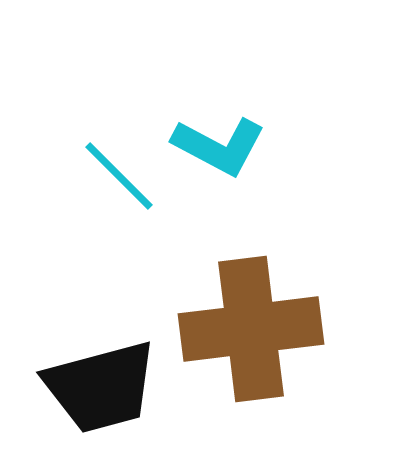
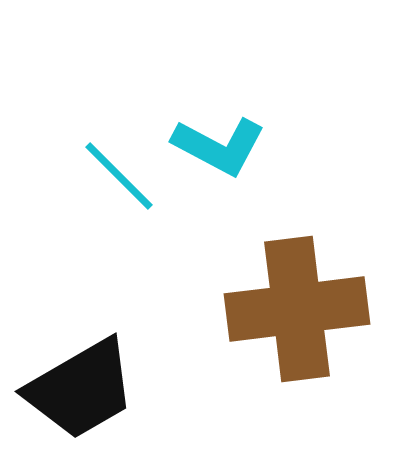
brown cross: moved 46 px right, 20 px up
black trapezoid: moved 20 px left, 2 px down; rotated 15 degrees counterclockwise
